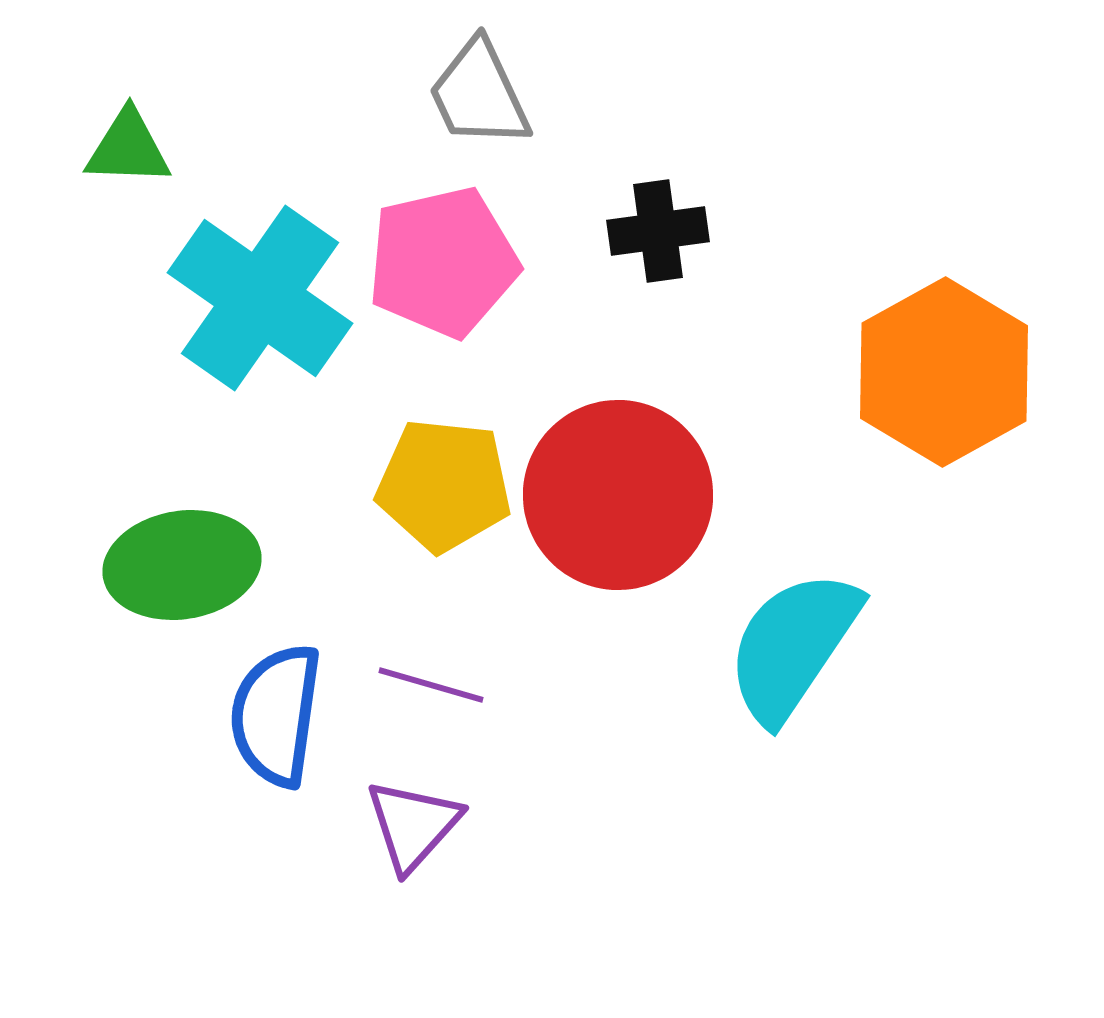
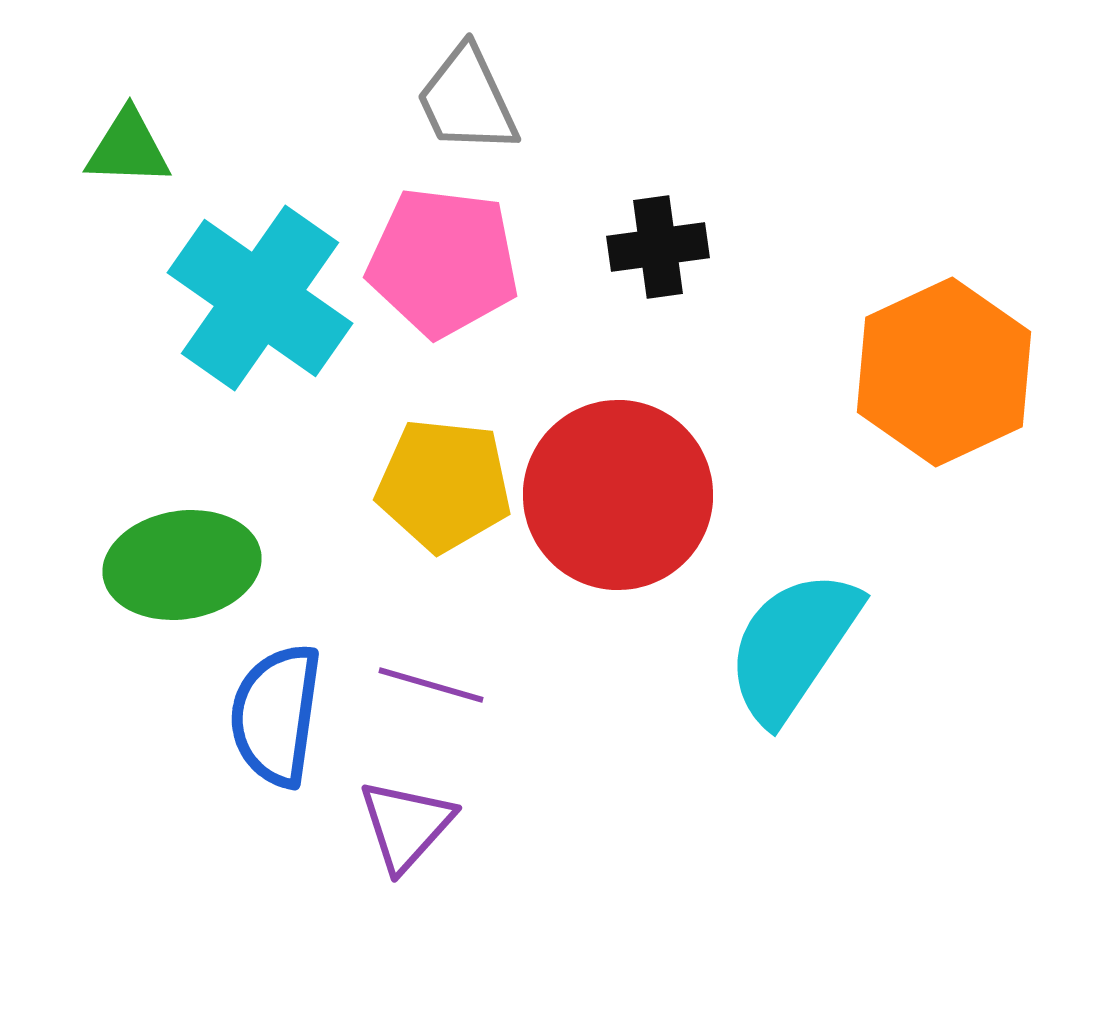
gray trapezoid: moved 12 px left, 6 px down
black cross: moved 16 px down
pink pentagon: rotated 20 degrees clockwise
orange hexagon: rotated 4 degrees clockwise
purple triangle: moved 7 px left
